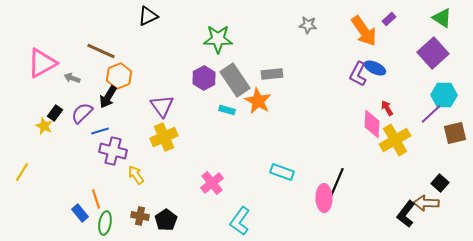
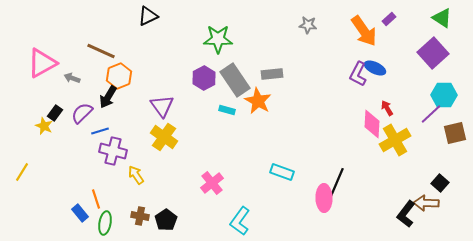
yellow cross at (164, 137): rotated 32 degrees counterclockwise
